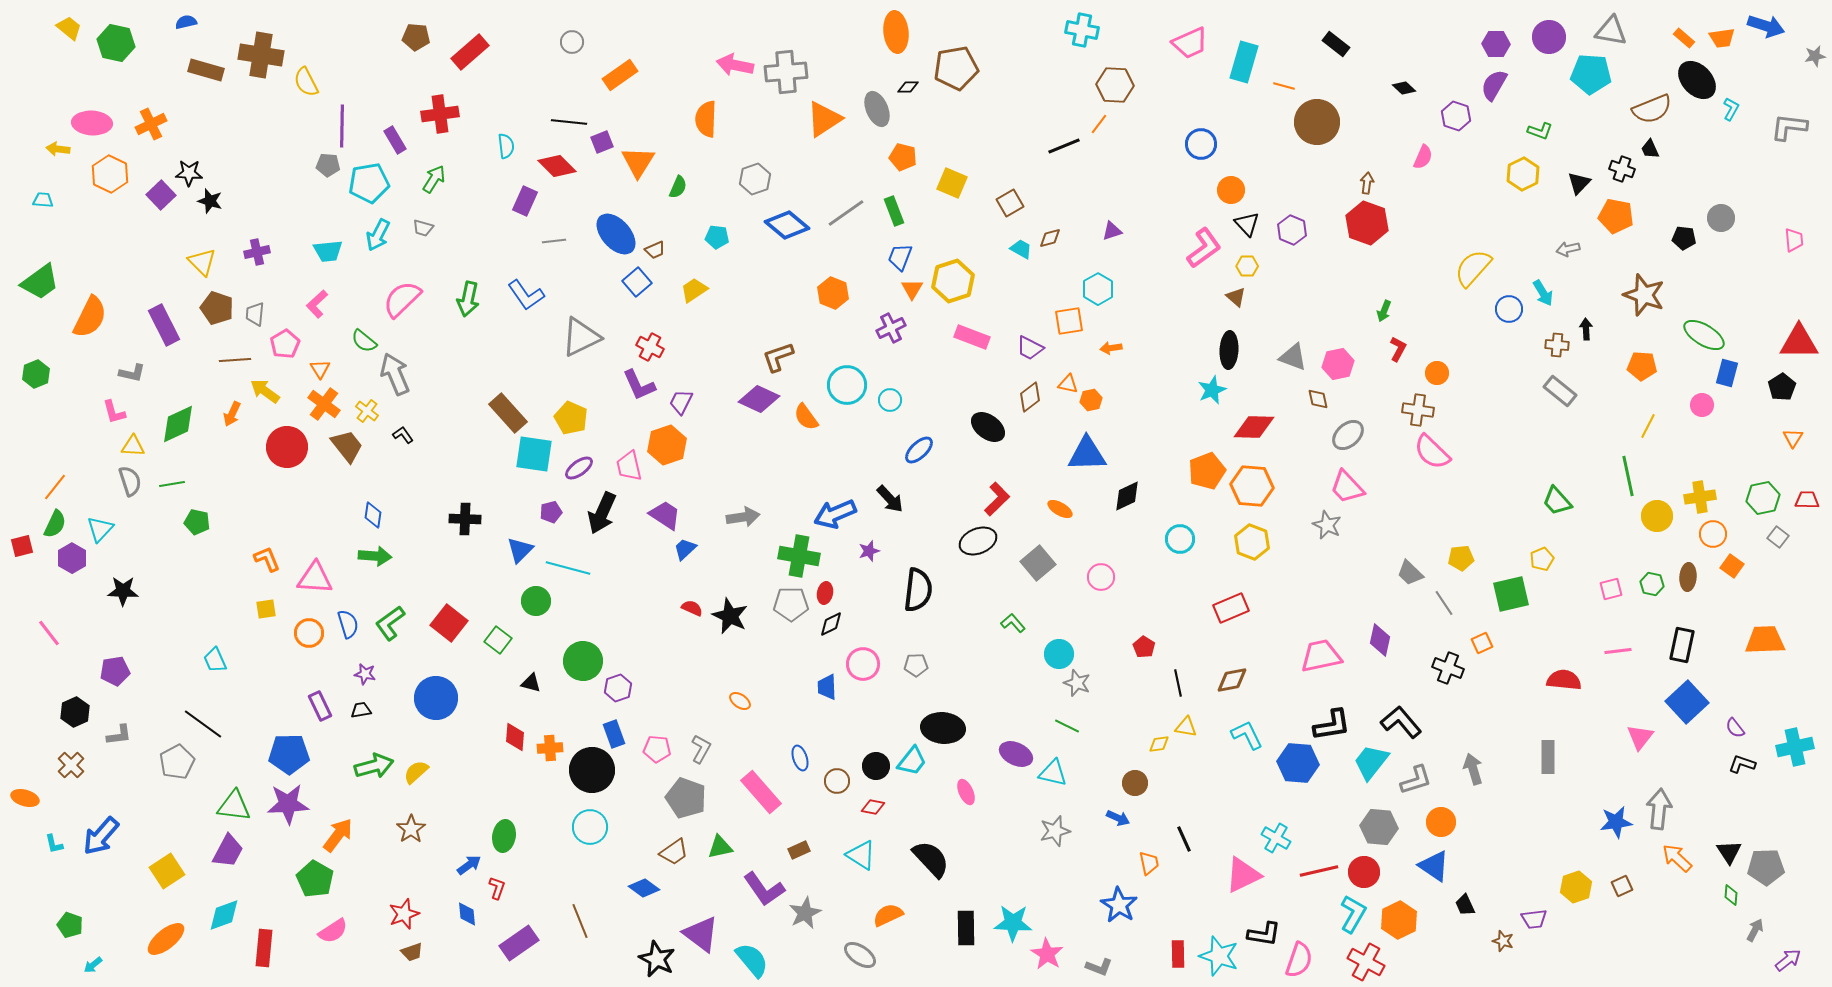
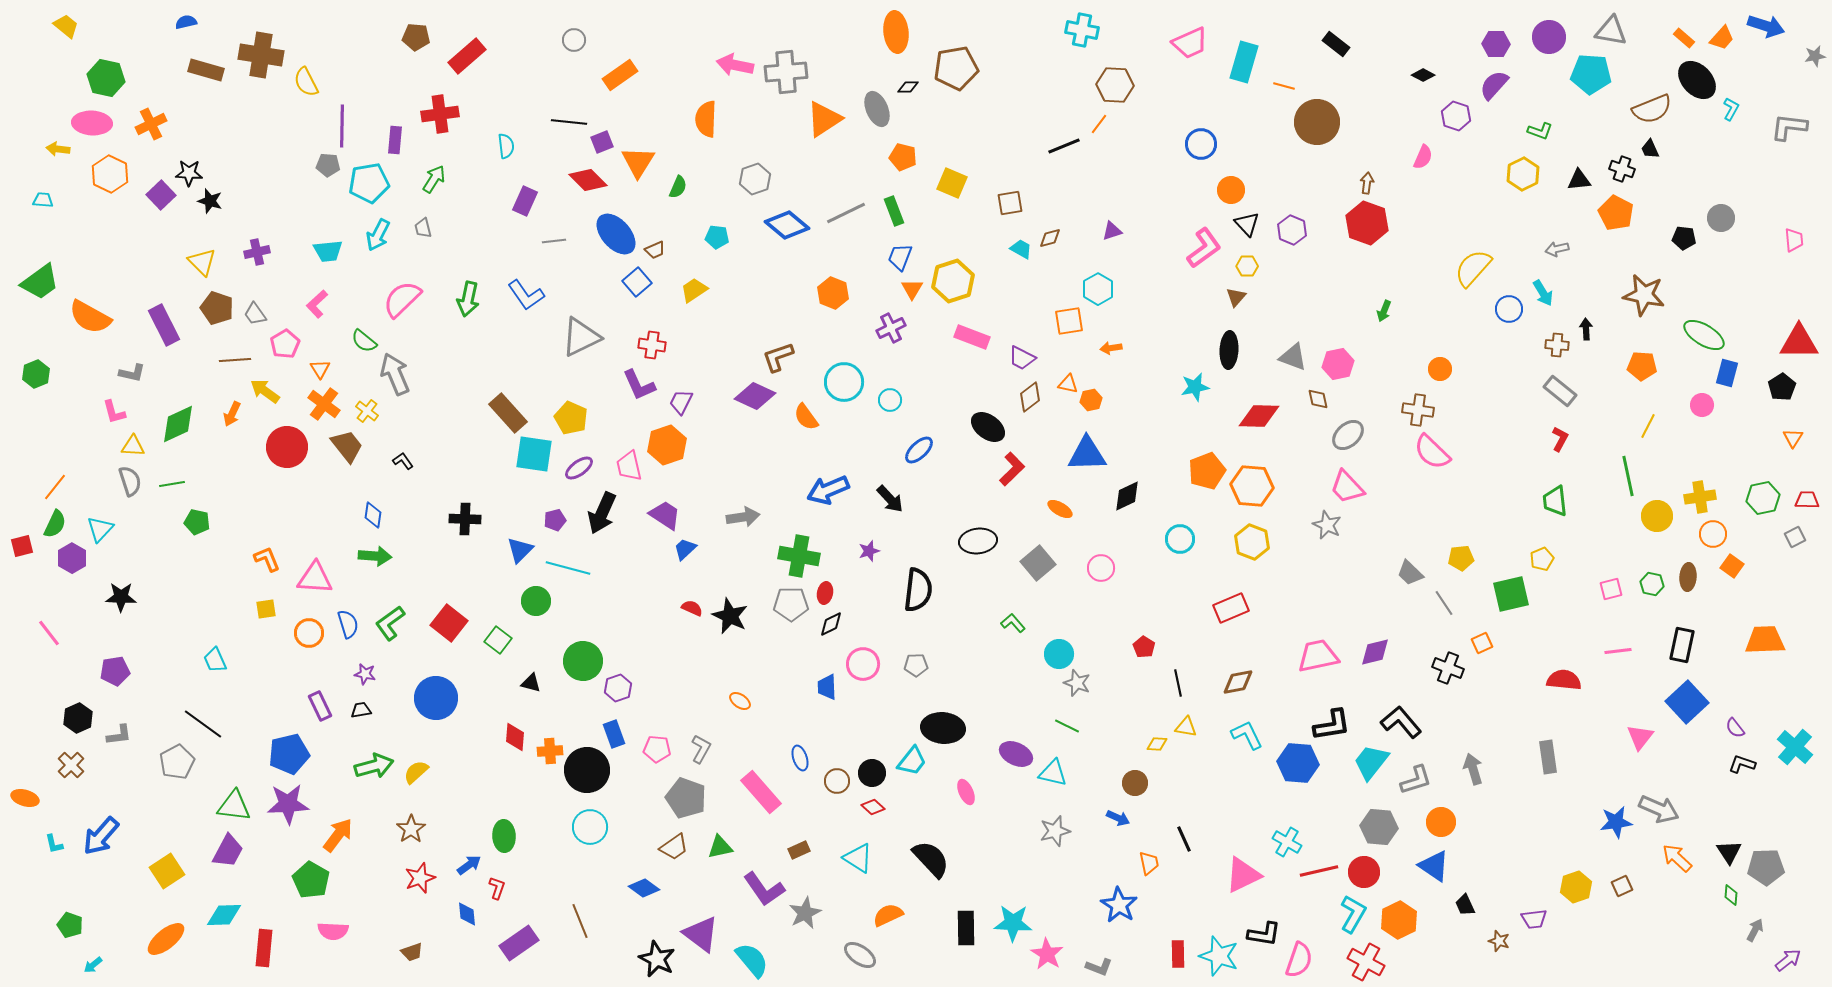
yellow trapezoid at (69, 28): moved 3 px left, 2 px up
orange trapezoid at (1722, 38): rotated 40 degrees counterclockwise
gray circle at (572, 42): moved 2 px right, 2 px up
green hexagon at (116, 43): moved 10 px left, 35 px down
red rectangle at (470, 52): moved 3 px left, 4 px down
purple semicircle at (1494, 85): rotated 12 degrees clockwise
black diamond at (1404, 88): moved 19 px right, 13 px up; rotated 15 degrees counterclockwise
purple rectangle at (395, 140): rotated 36 degrees clockwise
red diamond at (557, 166): moved 31 px right, 14 px down
black triangle at (1579, 183): moved 3 px up; rotated 40 degrees clockwise
brown square at (1010, 203): rotated 20 degrees clockwise
gray line at (846, 213): rotated 9 degrees clockwise
orange pentagon at (1616, 216): moved 3 px up; rotated 16 degrees clockwise
gray trapezoid at (423, 228): rotated 60 degrees clockwise
gray arrow at (1568, 249): moved 11 px left
brown star at (1644, 295): rotated 9 degrees counterclockwise
brown triangle at (1236, 297): rotated 30 degrees clockwise
gray trapezoid at (255, 314): rotated 40 degrees counterclockwise
orange semicircle at (90, 317): rotated 93 degrees clockwise
red cross at (650, 347): moved 2 px right, 2 px up; rotated 20 degrees counterclockwise
purple trapezoid at (1030, 348): moved 8 px left, 10 px down
red L-shape at (1398, 349): moved 162 px right, 90 px down
orange circle at (1437, 373): moved 3 px right, 4 px up
cyan circle at (847, 385): moved 3 px left, 3 px up
cyan star at (1212, 390): moved 17 px left, 3 px up; rotated 12 degrees clockwise
purple diamond at (759, 399): moved 4 px left, 3 px up
red diamond at (1254, 427): moved 5 px right, 11 px up
black L-shape at (403, 435): moved 26 px down
red L-shape at (997, 499): moved 15 px right, 30 px up
green trapezoid at (1557, 501): moved 2 px left; rotated 36 degrees clockwise
purple pentagon at (551, 512): moved 4 px right, 8 px down
blue arrow at (835, 514): moved 7 px left, 24 px up
gray square at (1778, 537): moved 17 px right; rotated 25 degrees clockwise
black ellipse at (978, 541): rotated 15 degrees clockwise
pink circle at (1101, 577): moved 9 px up
black star at (123, 591): moved 2 px left, 6 px down
purple diamond at (1380, 640): moved 5 px left, 12 px down; rotated 64 degrees clockwise
pink trapezoid at (1321, 656): moved 3 px left
brown diamond at (1232, 680): moved 6 px right, 2 px down
black hexagon at (75, 712): moved 3 px right, 6 px down
yellow diamond at (1159, 744): moved 2 px left; rotated 10 degrees clockwise
cyan cross at (1795, 747): rotated 36 degrees counterclockwise
orange cross at (550, 748): moved 3 px down
blue pentagon at (289, 754): rotated 12 degrees counterclockwise
gray rectangle at (1548, 757): rotated 8 degrees counterclockwise
black circle at (876, 766): moved 4 px left, 7 px down
black circle at (592, 770): moved 5 px left
red diamond at (873, 807): rotated 30 degrees clockwise
gray arrow at (1659, 809): rotated 108 degrees clockwise
green ellipse at (504, 836): rotated 12 degrees counterclockwise
cyan cross at (1276, 838): moved 11 px right, 4 px down
brown trapezoid at (674, 852): moved 5 px up
cyan triangle at (861, 855): moved 3 px left, 3 px down
green pentagon at (315, 879): moved 4 px left, 1 px down
red star at (404, 914): moved 16 px right, 36 px up
cyan diamond at (224, 915): rotated 18 degrees clockwise
pink semicircle at (333, 931): rotated 36 degrees clockwise
brown star at (1503, 941): moved 4 px left
